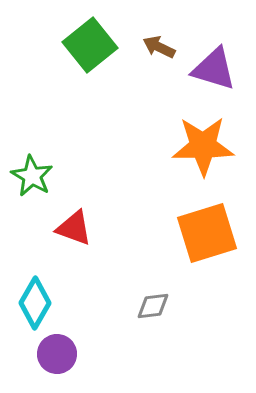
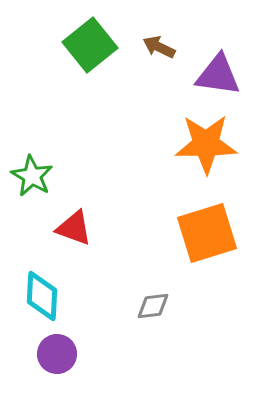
purple triangle: moved 4 px right, 6 px down; rotated 9 degrees counterclockwise
orange star: moved 3 px right, 2 px up
cyan diamond: moved 7 px right, 7 px up; rotated 27 degrees counterclockwise
